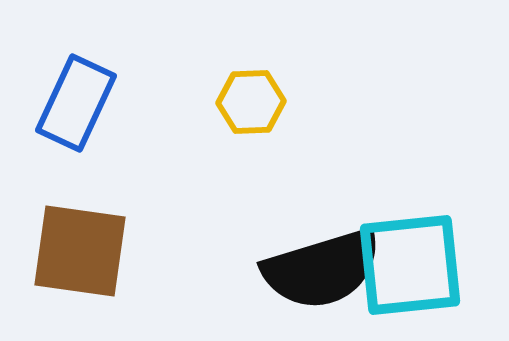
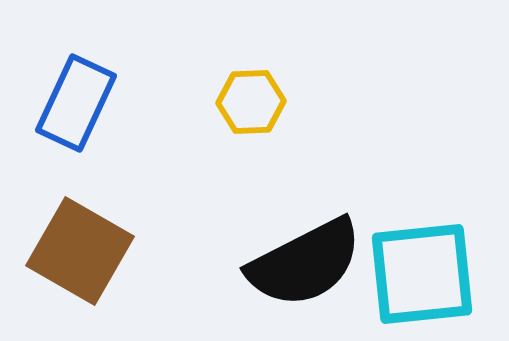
brown square: rotated 22 degrees clockwise
cyan square: moved 12 px right, 9 px down
black semicircle: moved 17 px left, 6 px up; rotated 10 degrees counterclockwise
